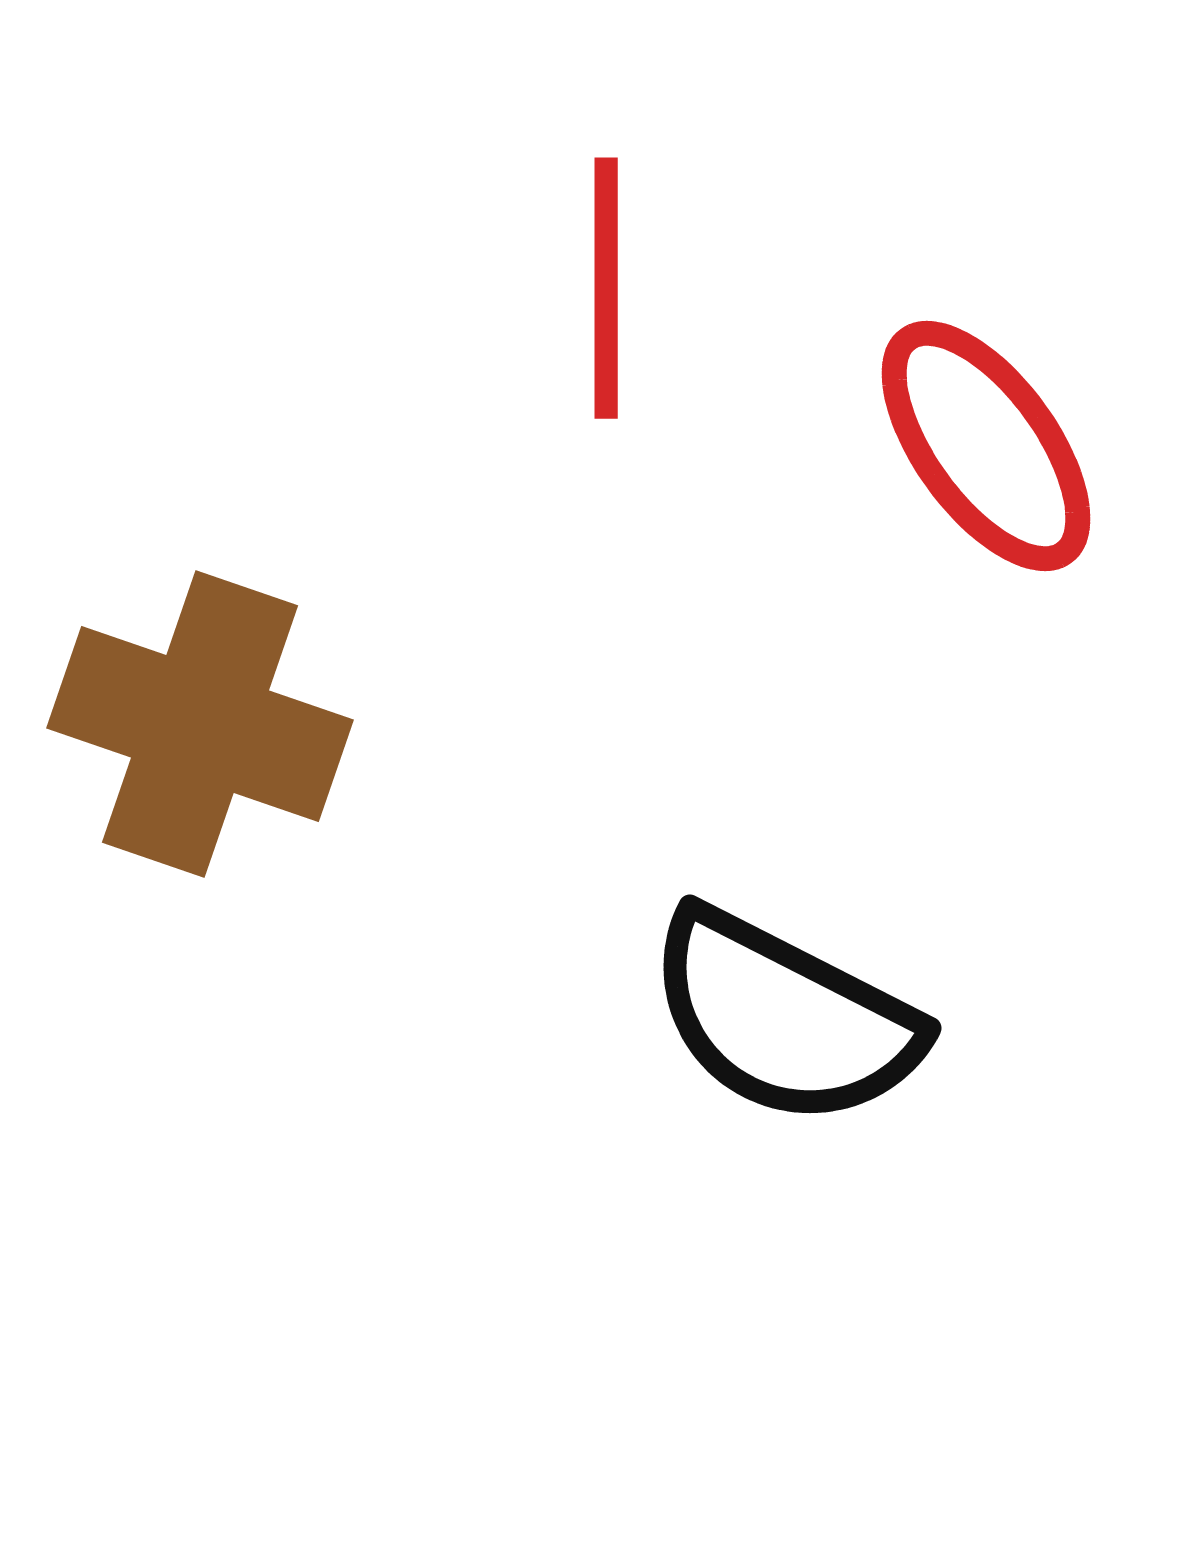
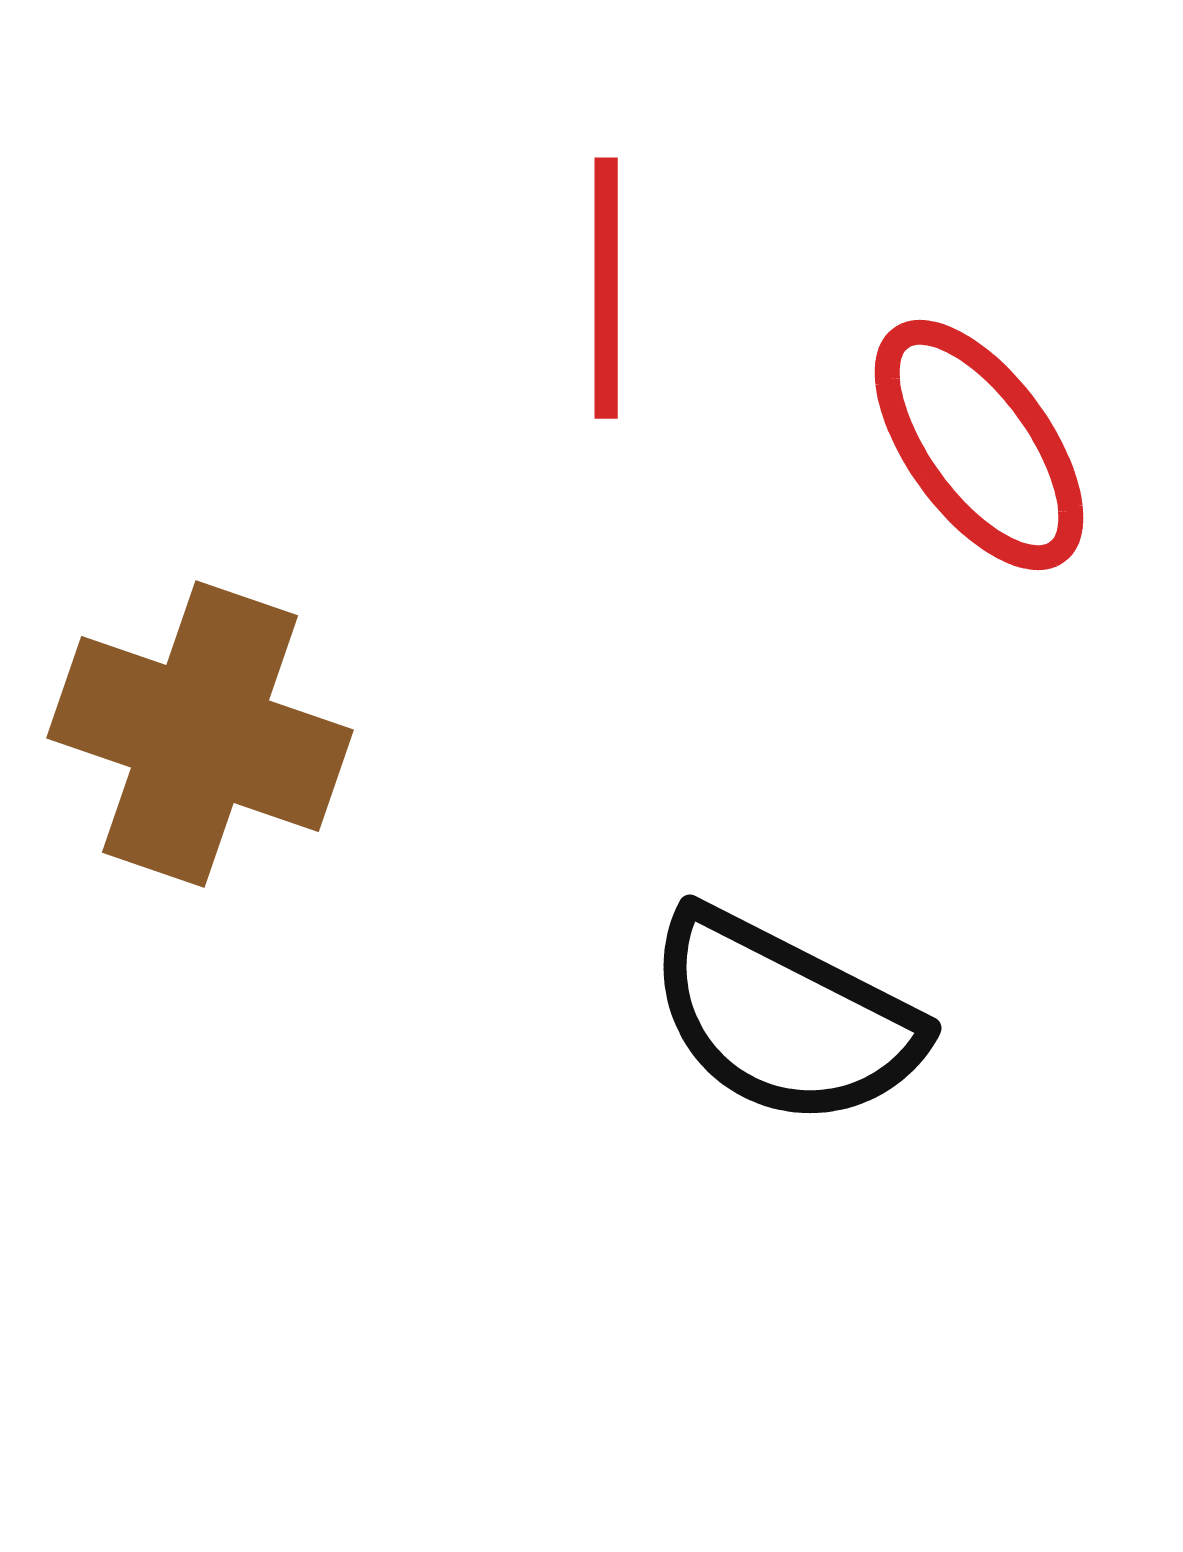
red ellipse: moved 7 px left, 1 px up
brown cross: moved 10 px down
